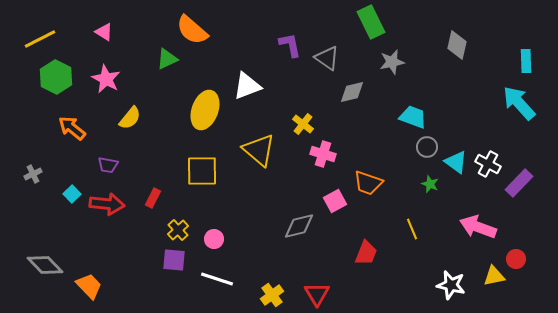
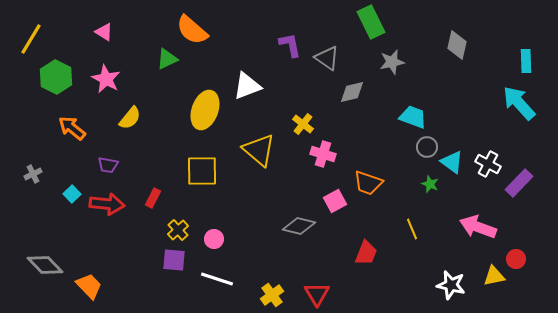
yellow line at (40, 39): moved 9 px left; rotated 32 degrees counterclockwise
cyan triangle at (456, 162): moved 4 px left
gray diamond at (299, 226): rotated 28 degrees clockwise
